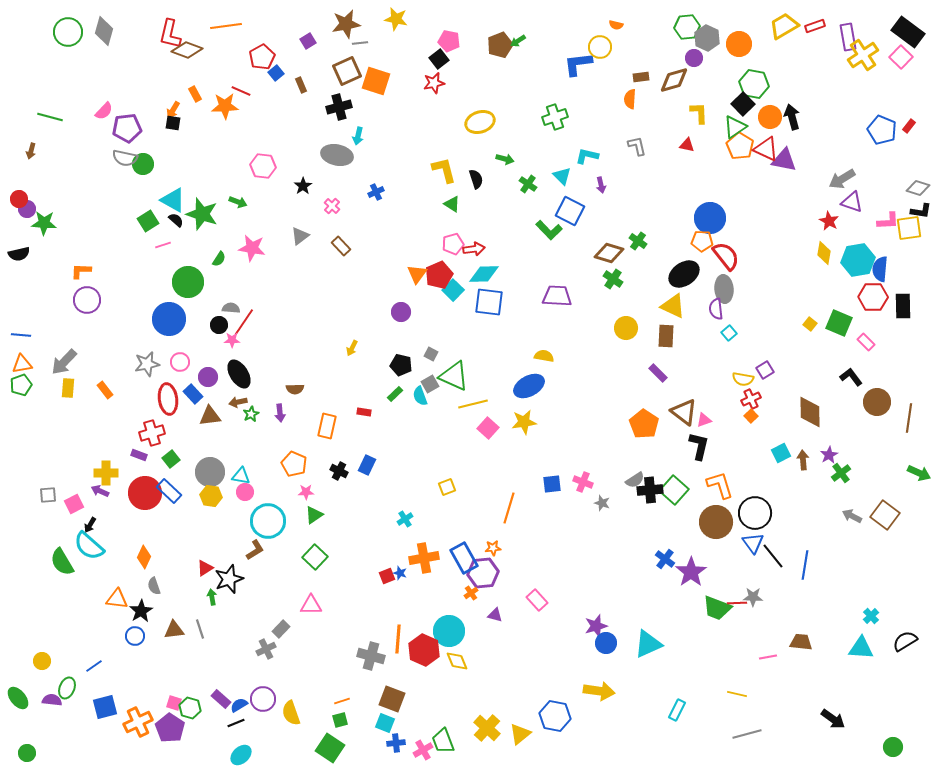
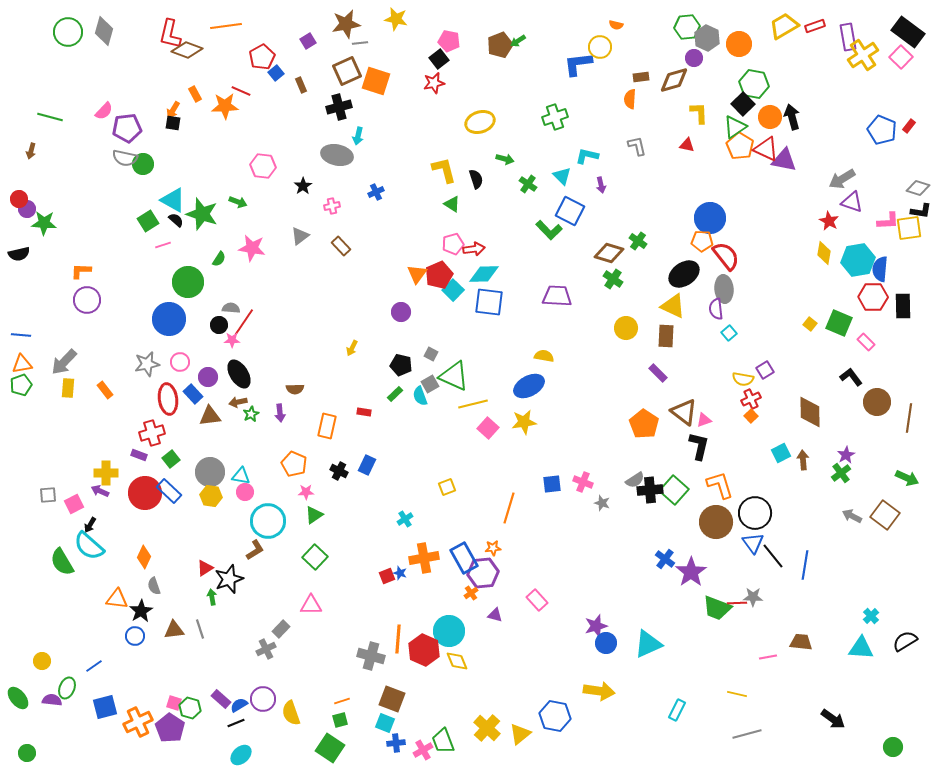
pink cross at (332, 206): rotated 35 degrees clockwise
purple star at (829, 455): moved 17 px right
green arrow at (919, 473): moved 12 px left, 5 px down
